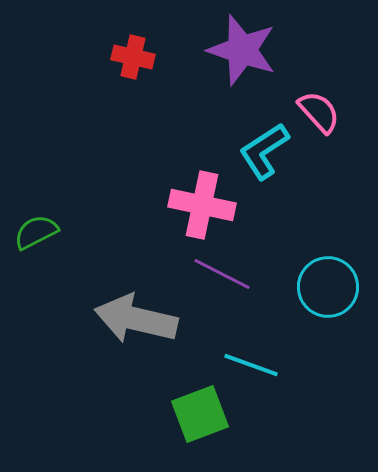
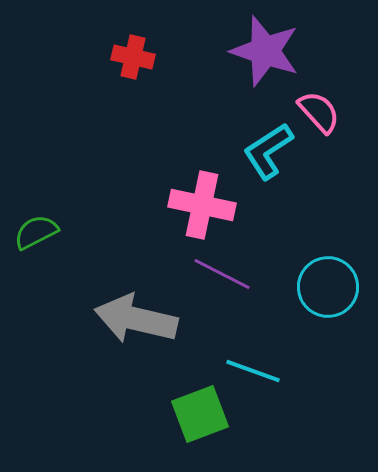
purple star: moved 23 px right, 1 px down
cyan L-shape: moved 4 px right
cyan line: moved 2 px right, 6 px down
